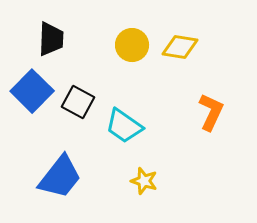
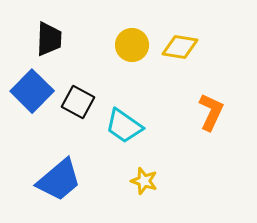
black trapezoid: moved 2 px left
blue trapezoid: moved 1 px left, 3 px down; rotated 12 degrees clockwise
